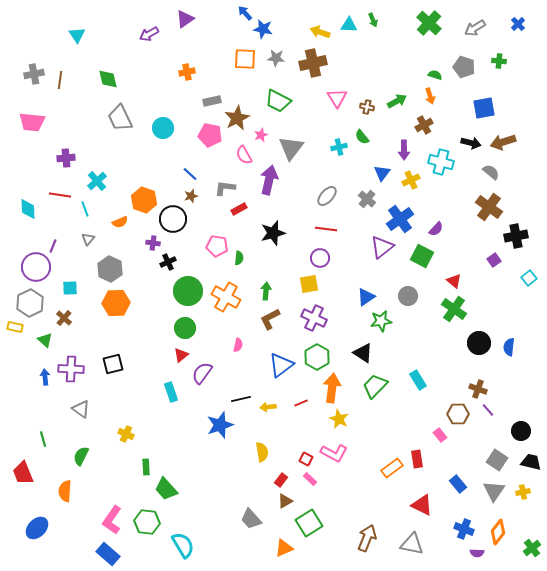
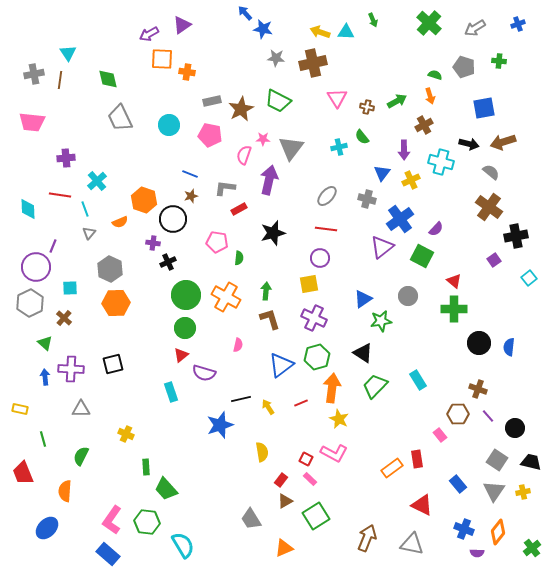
purple triangle at (185, 19): moved 3 px left, 6 px down
blue cross at (518, 24): rotated 24 degrees clockwise
cyan triangle at (349, 25): moved 3 px left, 7 px down
cyan triangle at (77, 35): moved 9 px left, 18 px down
orange square at (245, 59): moved 83 px left
orange cross at (187, 72): rotated 21 degrees clockwise
brown star at (237, 118): moved 4 px right, 9 px up
cyan circle at (163, 128): moved 6 px right, 3 px up
pink star at (261, 135): moved 2 px right, 4 px down; rotated 24 degrees clockwise
black arrow at (471, 143): moved 2 px left, 1 px down
pink semicircle at (244, 155): rotated 48 degrees clockwise
blue line at (190, 174): rotated 21 degrees counterclockwise
gray cross at (367, 199): rotated 24 degrees counterclockwise
gray triangle at (88, 239): moved 1 px right, 6 px up
pink pentagon at (217, 246): moved 4 px up
green circle at (188, 291): moved 2 px left, 4 px down
blue triangle at (366, 297): moved 3 px left, 2 px down
green cross at (454, 309): rotated 35 degrees counterclockwise
brown L-shape at (270, 319): rotated 100 degrees clockwise
yellow rectangle at (15, 327): moved 5 px right, 82 px down
green triangle at (45, 340): moved 3 px down
green hexagon at (317, 357): rotated 15 degrees clockwise
purple semicircle at (202, 373): moved 2 px right; rotated 110 degrees counterclockwise
yellow arrow at (268, 407): rotated 63 degrees clockwise
gray triangle at (81, 409): rotated 36 degrees counterclockwise
purple line at (488, 410): moved 6 px down
black circle at (521, 431): moved 6 px left, 3 px up
gray trapezoid at (251, 519): rotated 10 degrees clockwise
green square at (309, 523): moved 7 px right, 7 px up
blue ellipse at (37, 528): moved 10 px right
